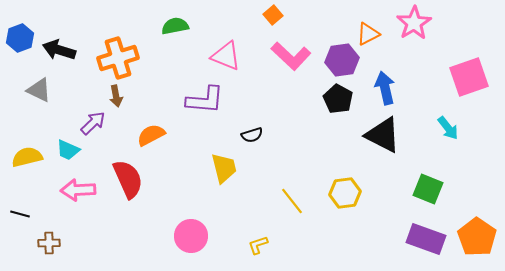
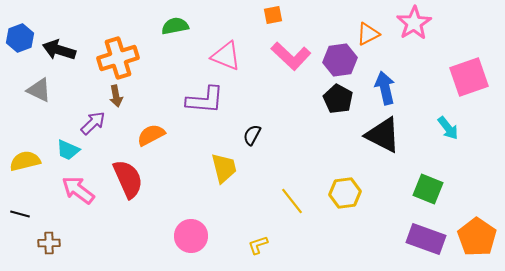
orange square: rotated 30 degrees clockwise
purple hexagon: moved 2 px left
black semicircle: rotated 135 degrees clockwise
yellow semicircle: moved 2 px left, 4 px down
pink arrow: rotated 40 degrees clockwise
